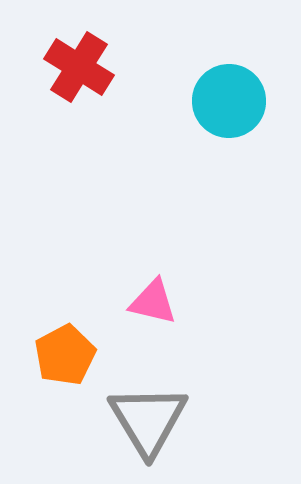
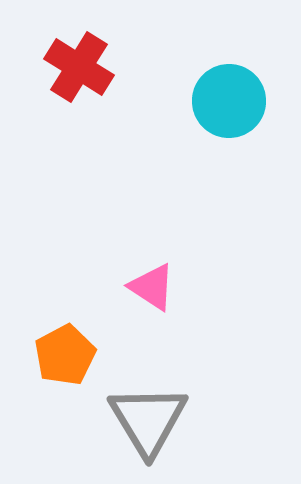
pink triangle: moved 1 px left, 15 px up; rotated 20 degrees clockwise
